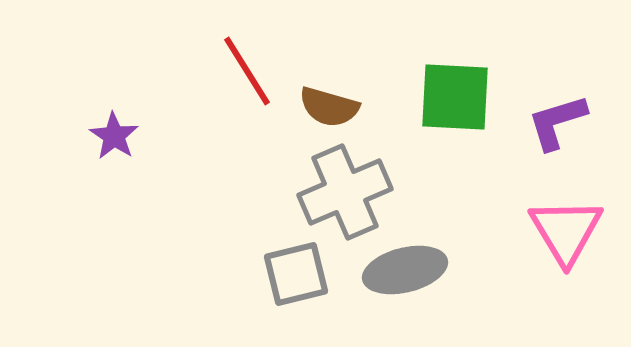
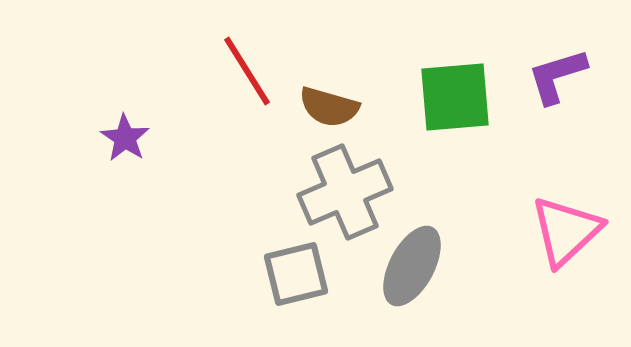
green square: rotated 8 degrees counterclockwise
purple L-shape: moved 46 px up
purple star: moved 11 px right, 2 px down
pink triangle: rotated 18 degrees clockwise
gray ellipse: moved 7 px right, 4 px up; rotated 48 degrees counterclockwise
